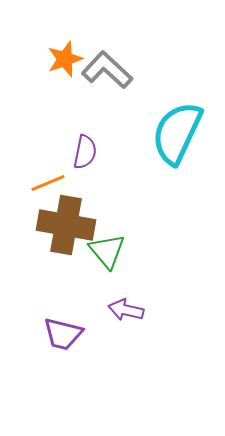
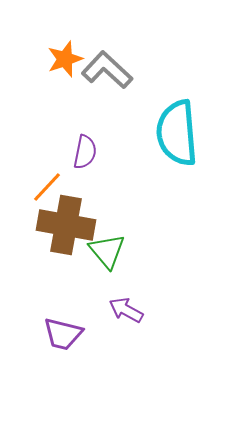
cyan semicircle: rotated 30 degrees counterclockwise
orange line: moved 1 px left, 4 px down; rotated 24 degrees counterclockwise
purple arrow: rotated 16 degrees clockwise
